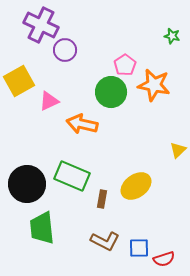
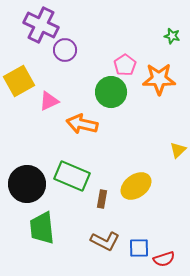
orange star: moved 5 px right, 6 px up; rotated 12 degrees counterclockwise
